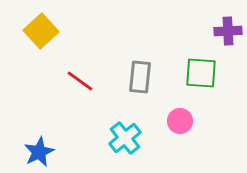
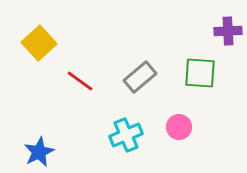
yellow square: moved 2 px left, 12 px down
green square: moved 1 px left
gray rectangle: rotated 44 degrees clockwise
pink circle: moved 1 px left, 6 px down
cyan cross: moved 1 px right, 3 px up; rotated 16 degrees clockwise
